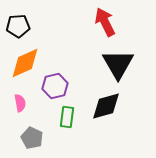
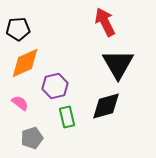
black pentagon: moved 3 px down
pink semicircle: rotated 42 degrees counterclockwise
green rectangle: rotated 20 degrees counterclockwise
gray pentagon: rotated 30 degrees clockwise
